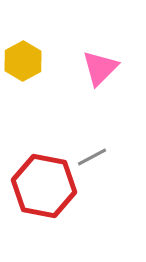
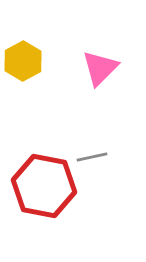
gray line: rotated 16 degrees clockwise
